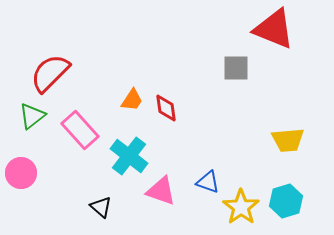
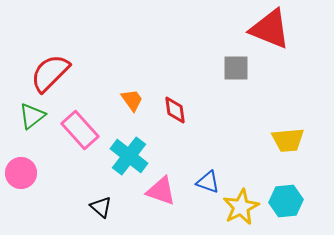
red triangle: moved 4 px left
orange trapezoid: rotated 70 degrees counterclockwise
red diamond: moved 9 px right, 2 px down
cyan hexagon: rotated 12 degrees clockwise
yellow star: rotated 9 degrees clockwise
